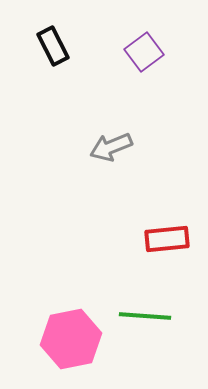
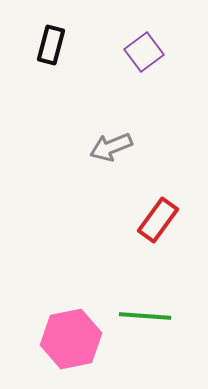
black rectangle: moved 2 px left, 1 px up; rotated 42 degrees clockwise
red rectangle: moved 9 px left, 19 px up; rotated 48 degrees counterclockwise
